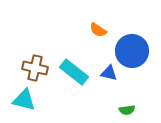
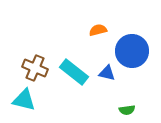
orange semicircle: rotated 132 degrees clockwise
brown cross: rotated 10 degrees clockwise
blue triangle: moved 2 px left
